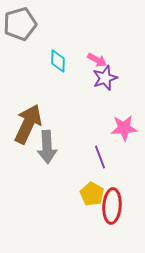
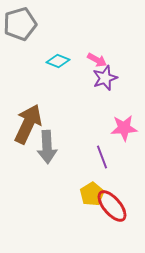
cyan diamond: rotated 70 degrees counterclockwise
purple line: moved 2 px right
yellow pentagon: rotated 10 degrees clockwise
red ellipse: rotated 44 degrees counterclockwise
